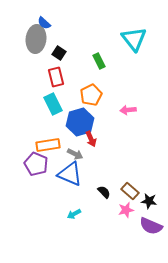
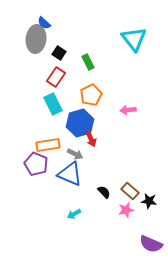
green rectangle: moved 11 px left, 1 px down
red rectangle: rotated 48 degrees clockwise
blue hexagon: moved 1 px down
purple semicircle: moved 18 px down
